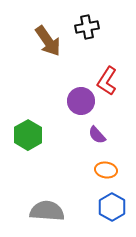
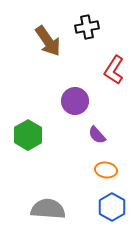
red L-shape: moved 7 px right, 11 px up
purple circle: moved 6 px left
gray semicircle: moved 1 px right, 2 px up
